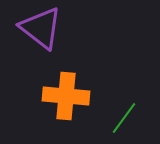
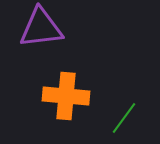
purple triangle: rotated 45 degrees counterclockwise
